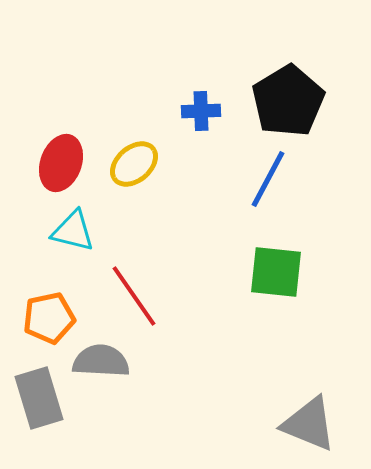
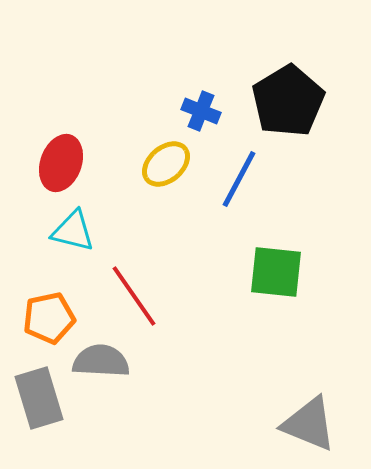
blue cross: rotated 24 degrees clockwise
yellow ellipse: moved 32 px right
blue line: moved 29 px left
